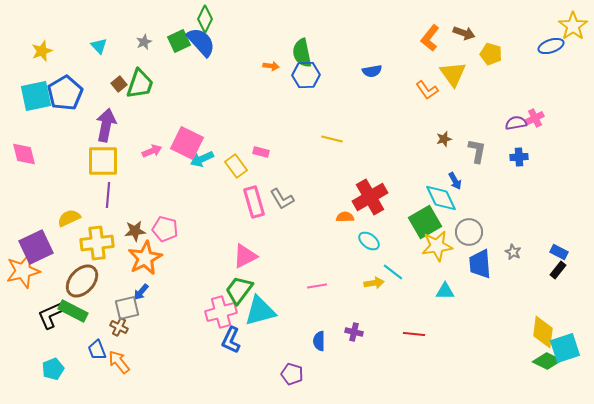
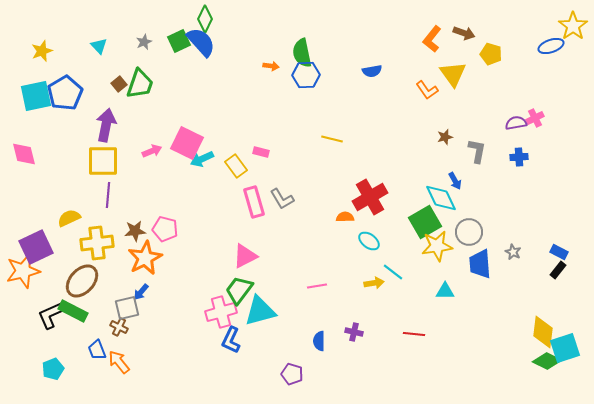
orange L-shape at (430, 38): moved 2 px right, 1 px down
brown star at (444, 139): moved 1 px right, 2 px up
